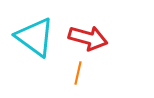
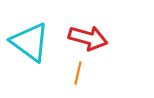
cyan triangle: moved 5 px left, 5 px down
